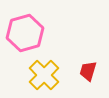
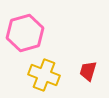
yellow cross: rotated 24 degrees counterclockwise
